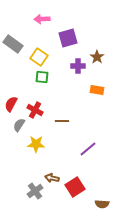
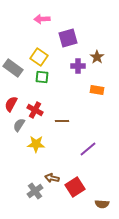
gray rectangle: moved 24 px down
